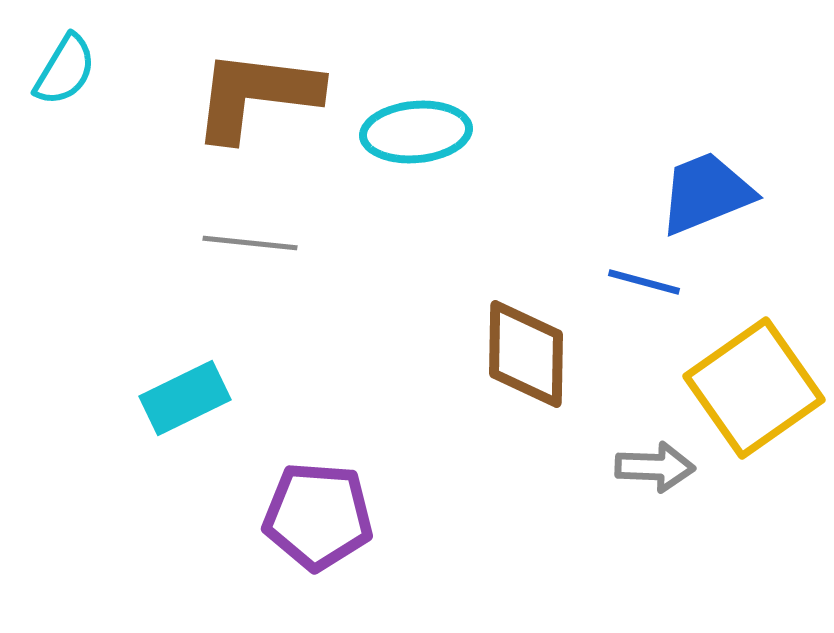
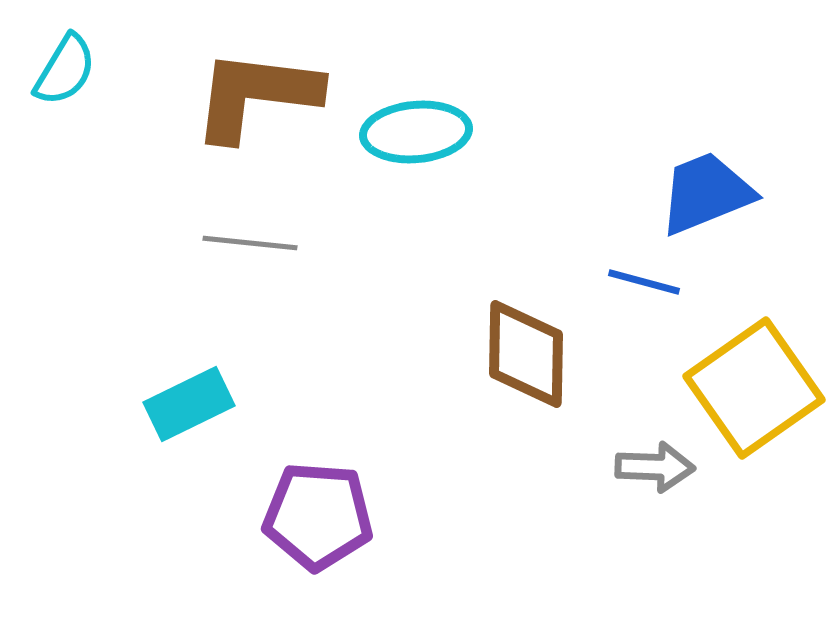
cyan rectangle: moved 4 px right, 6 px down
